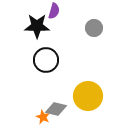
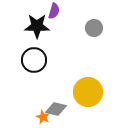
black circle: moved 12 px left
yellow circle: moved 4 px up
